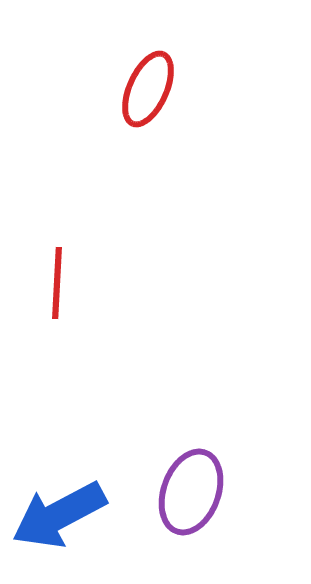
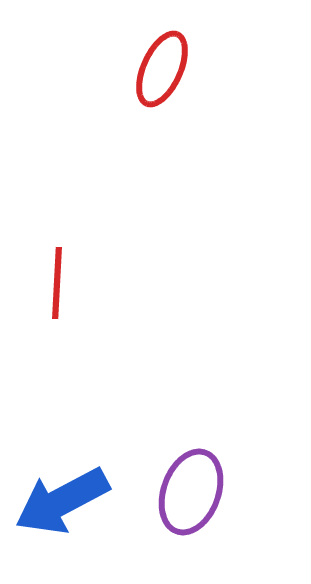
red ellipse: moved 14 px right, 20 px up
blue arrow: moved 3 px right, 14 px up
